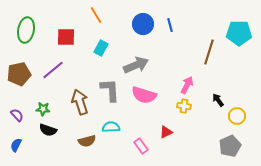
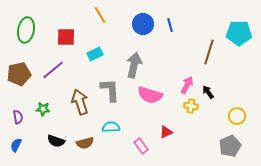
orange line: moved 4 px right
cyan rectangle: moved 6 px left, 6 px down; rotated 35 degrees clockwise
gray arrow: moved 2 px left; rotated 55 degrees counterclockwise
pink semicircle: moved 6 px right
black arrow: moved 10 px left, 8 px up
yellow cross: moved 7 px right
purple semicircle: moved 1 px right, 2 px down; rotated 32 degrees clockwise
black semicircle: moved 8 px right, 11 px down
brown semicircle: moved 2 px left, 2 px down
